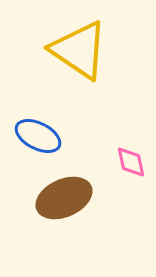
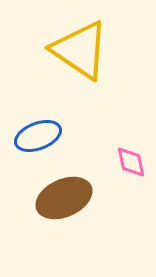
yellow triangle: moved 1 px right
blue ellipse: rotated 48 degrees counterclockwise
